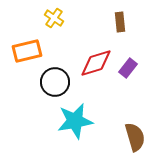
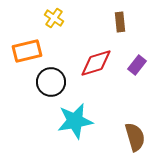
purple rectangle: moved 9 px right, 3 px up
black circle: moved 4 px left
